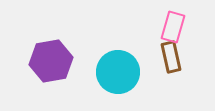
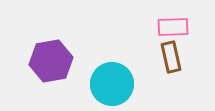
pink rectangle: rotated 72 degrees clockwise
cyan circle: moved 6 px left, 12 px down
